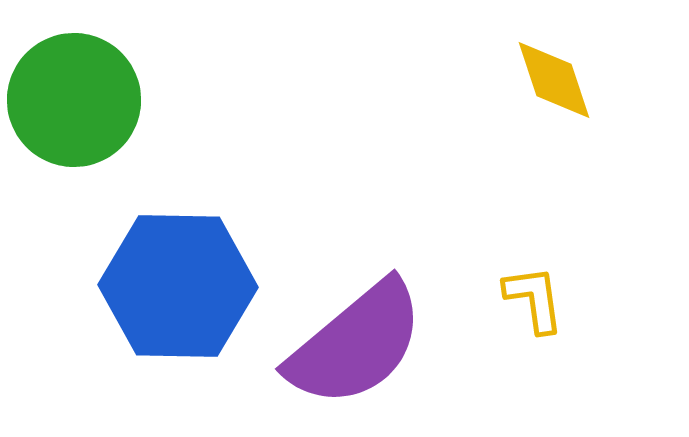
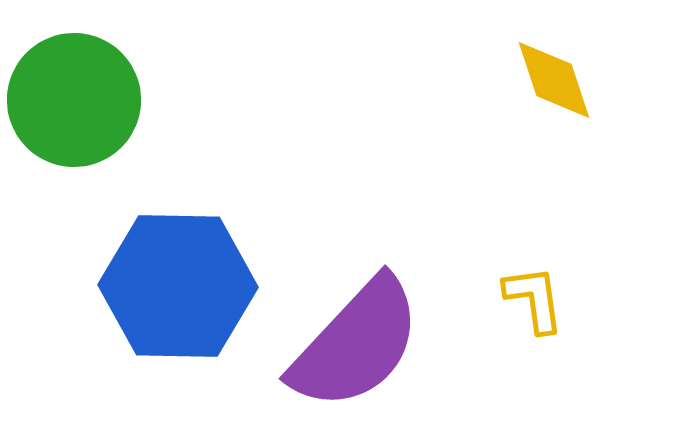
purple semicircle: rotated 7 degrees counterclockwise
